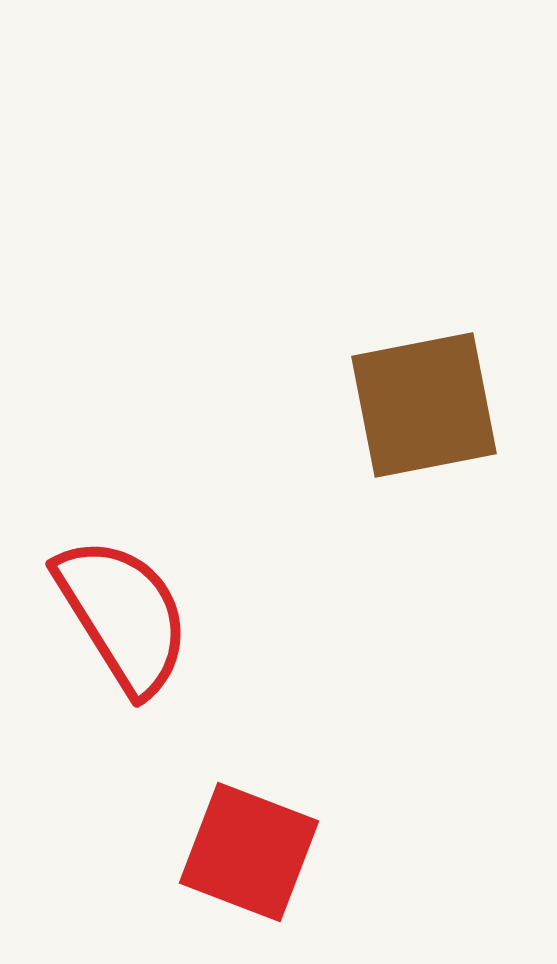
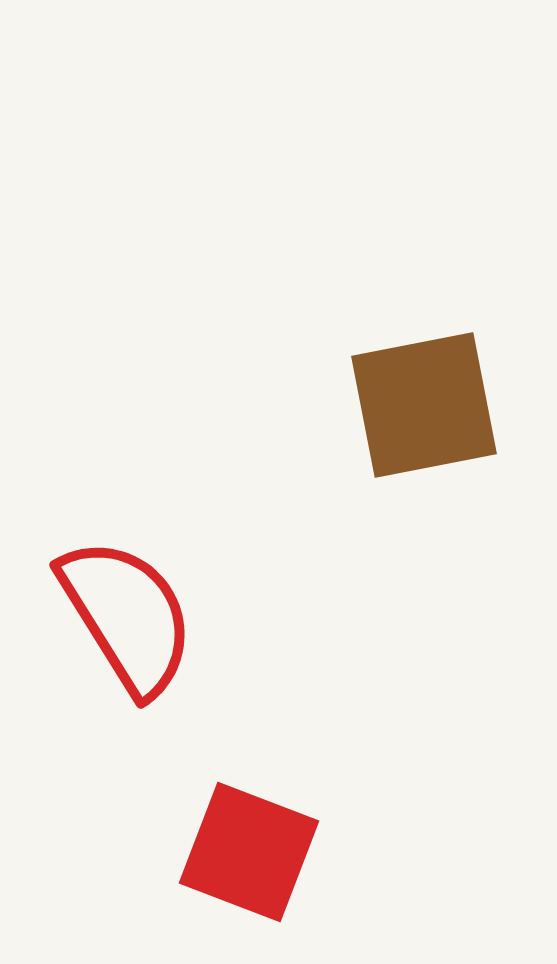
red semicircle: moved 4 px right, 1 px down
